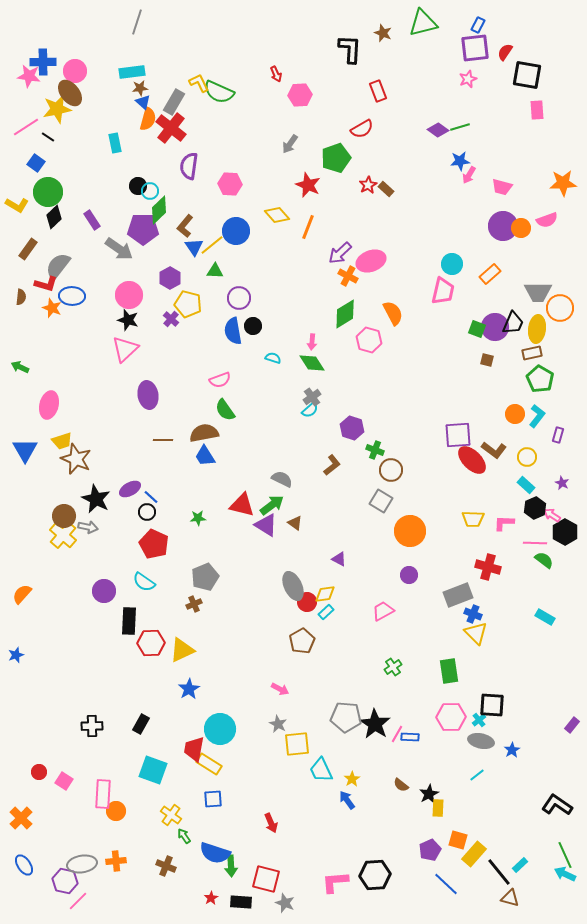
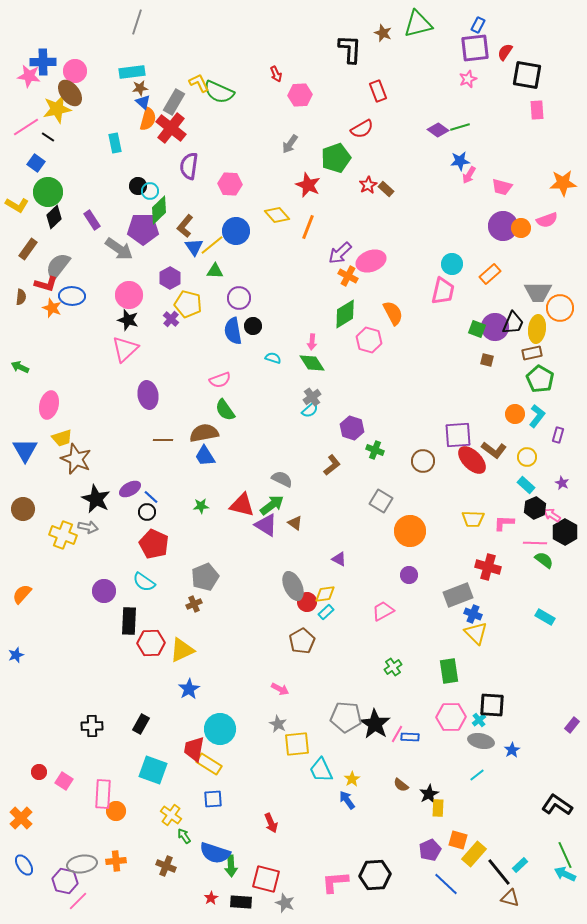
green triangle at (423, 23): moved 5 px left, 1 px down
yellow trapezoid at (62, 441): moved 3 px up
brown circle at (391, 470): moved 32 px right, 9 px up
brown circle at (64, 516): moved 41 px left, 7 px up
green star at (198, 518): moved 3 px right, 12 px up
yellow cross at (63, 535): rotated 20 degrees counterclockwise
